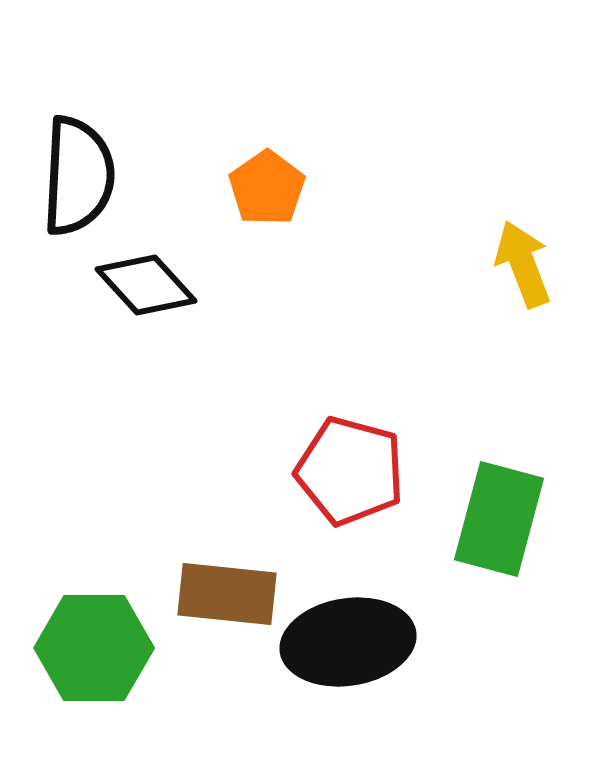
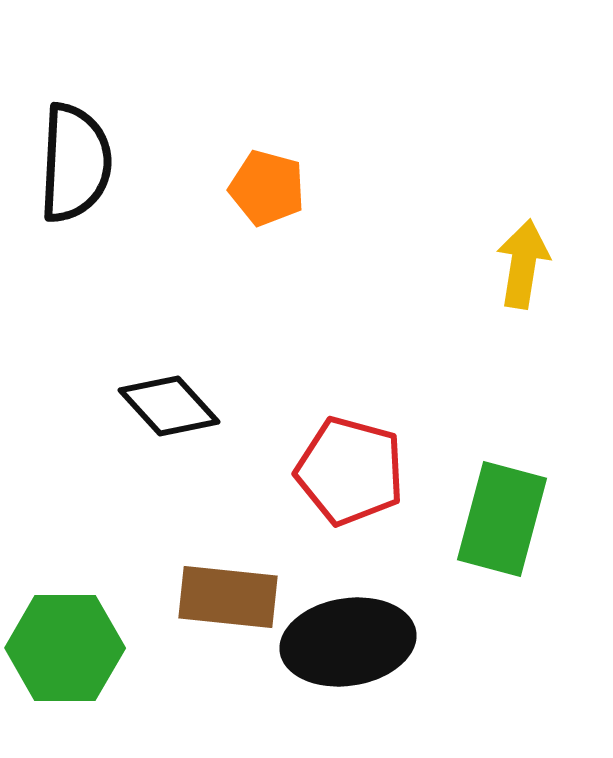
black semicircle: moved 3 px left, 13 px up
orange pentagon: rotated 22 degrees counterclockwise
yellow arrow: rotated 30 degrees clockwise
black diamond: moved 23 px right, 121 px down
green rectangle: moved 3 px right
brown rectangle: moved 1 px right, 3 px down
green hexagon: moved 29 px left
